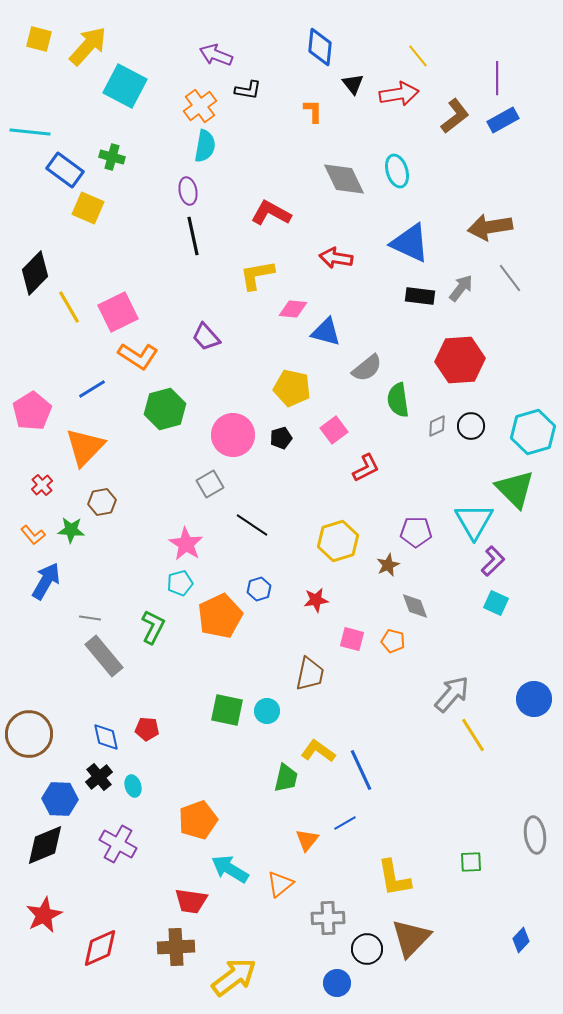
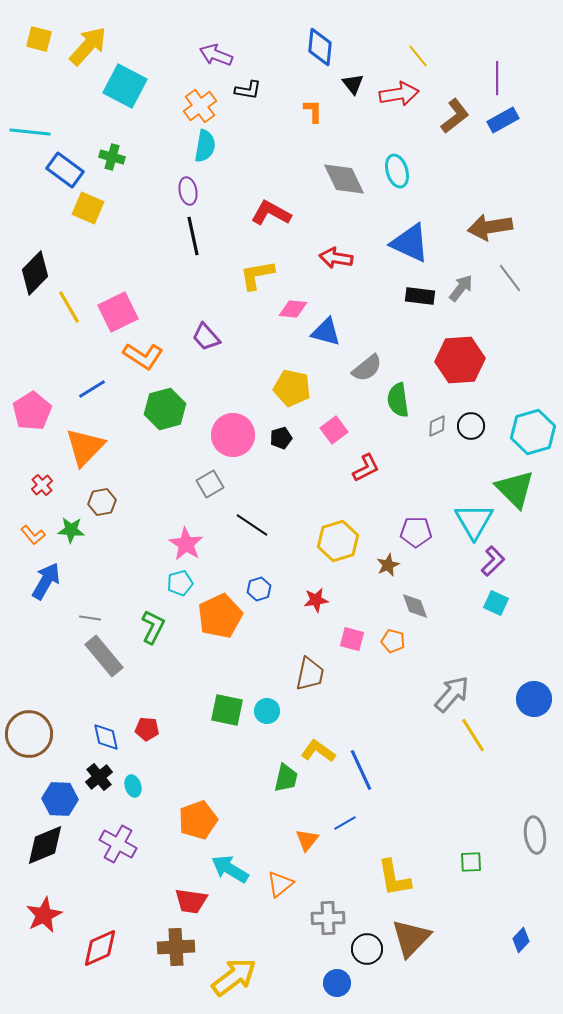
orange L-shape at (138, 356): moved 5 px right
